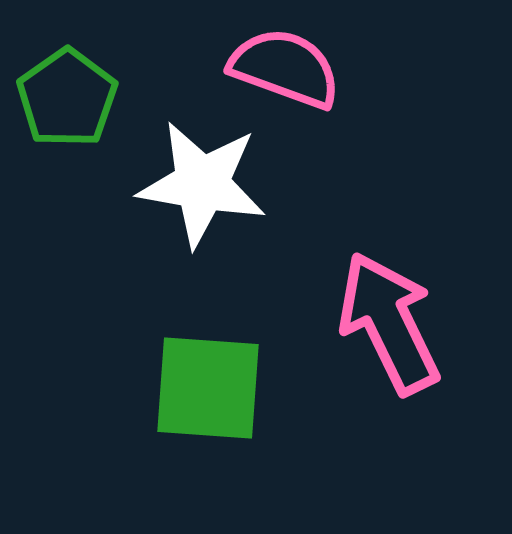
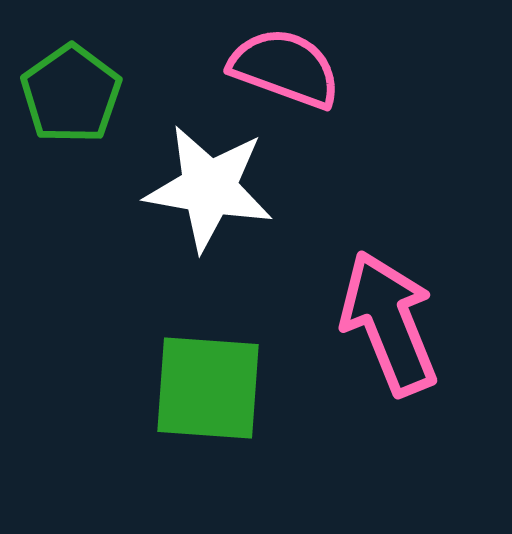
green pentagon: moved 4 px right, 4 px up
white star: moved 7 px right, 4 px down
pink arrow: rotated 4 degrees clockwise
